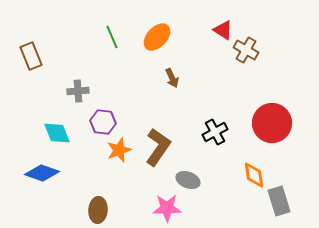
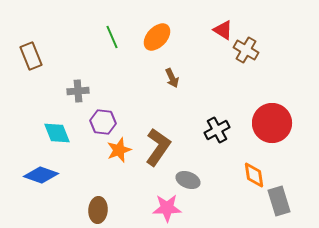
black cross: moved 2 px right, 2 px up
blue diamond: moved 1 px left, 2 px down
